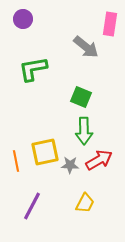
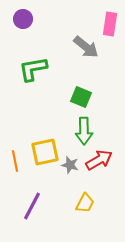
orange line: moved 1 px left
gray star: rotated 12 degrees clockwise
